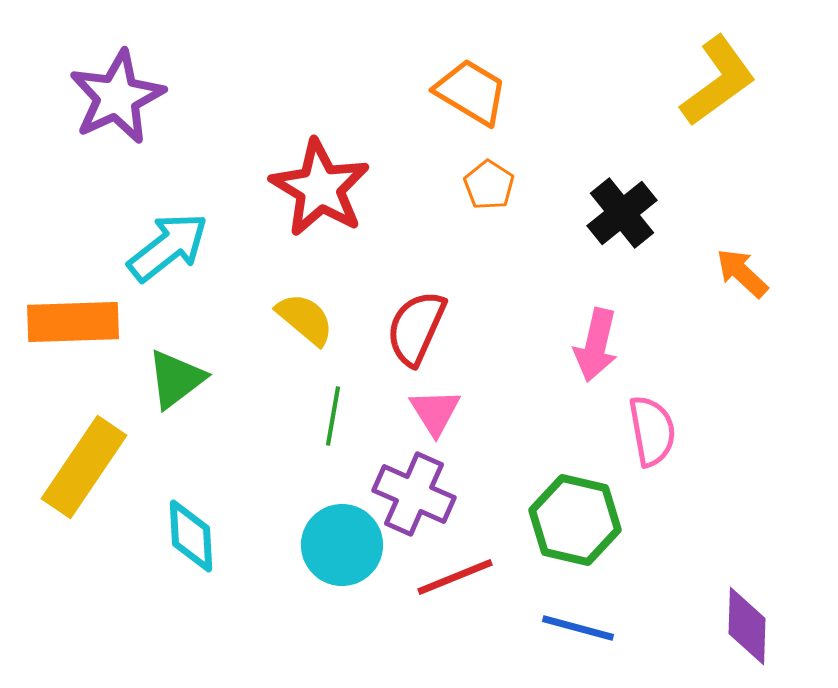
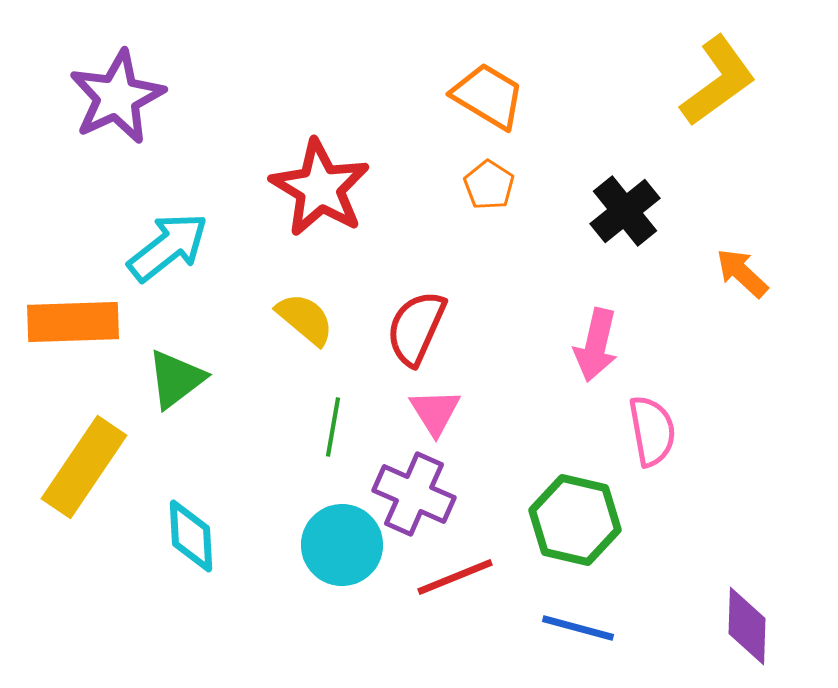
orange trapezoid: moved 17 px right, 4 px down
black cross: moved 3 px right, 2 px up
green line: moved 11 px down
